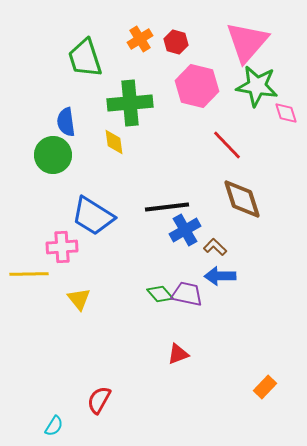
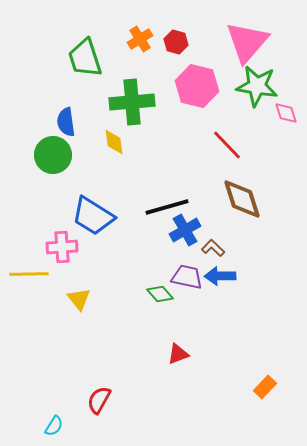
green cross: moved 2 px right, 1 px up
black line: rotated 9 degrees counterclockwise
brown L-shape: moved 2 px left, 1 px down
purple trapezoid: moved 17 px up
